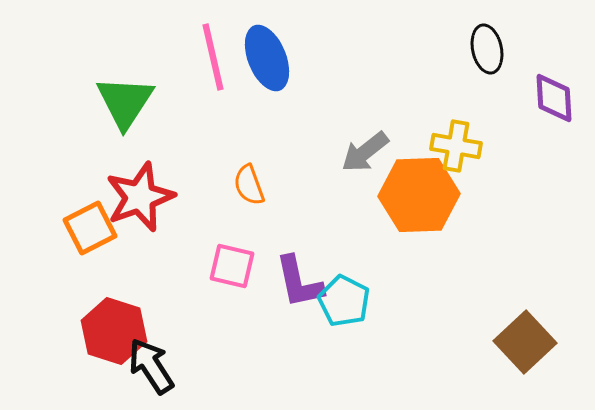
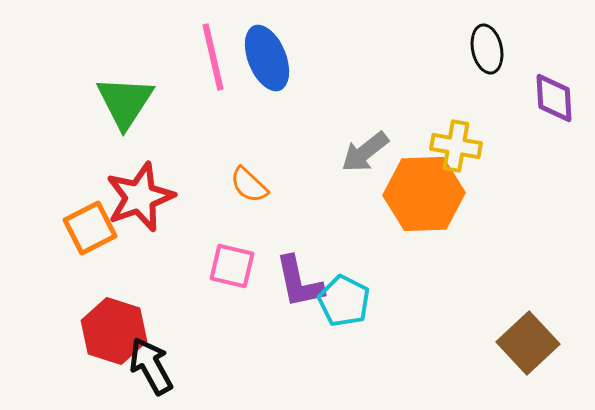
orange semicircle: rotated 27 degrees counterclockwise
orange hexagon: moved 5 px right, 1 px up
brown square: moved 3 px right, 1 px down
black arrow: rotated 4 degrees clockwise
